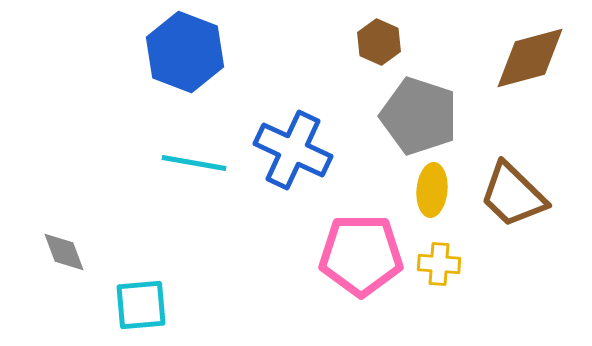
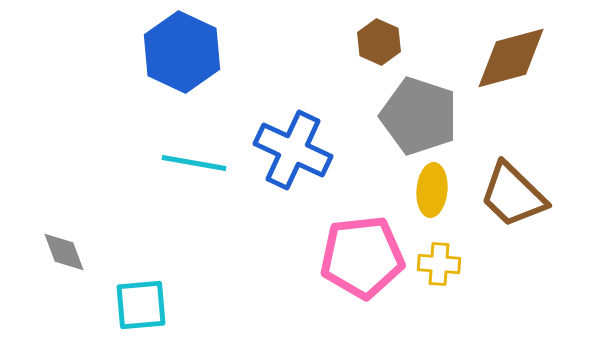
blue hexagon: moved 3 px left; rotated 4 degrees clockwise
brown diamond: moved 19 px left
pink pentagon: moved 1 px right, 2 px down; rotated 6 degrees counterclockwise
